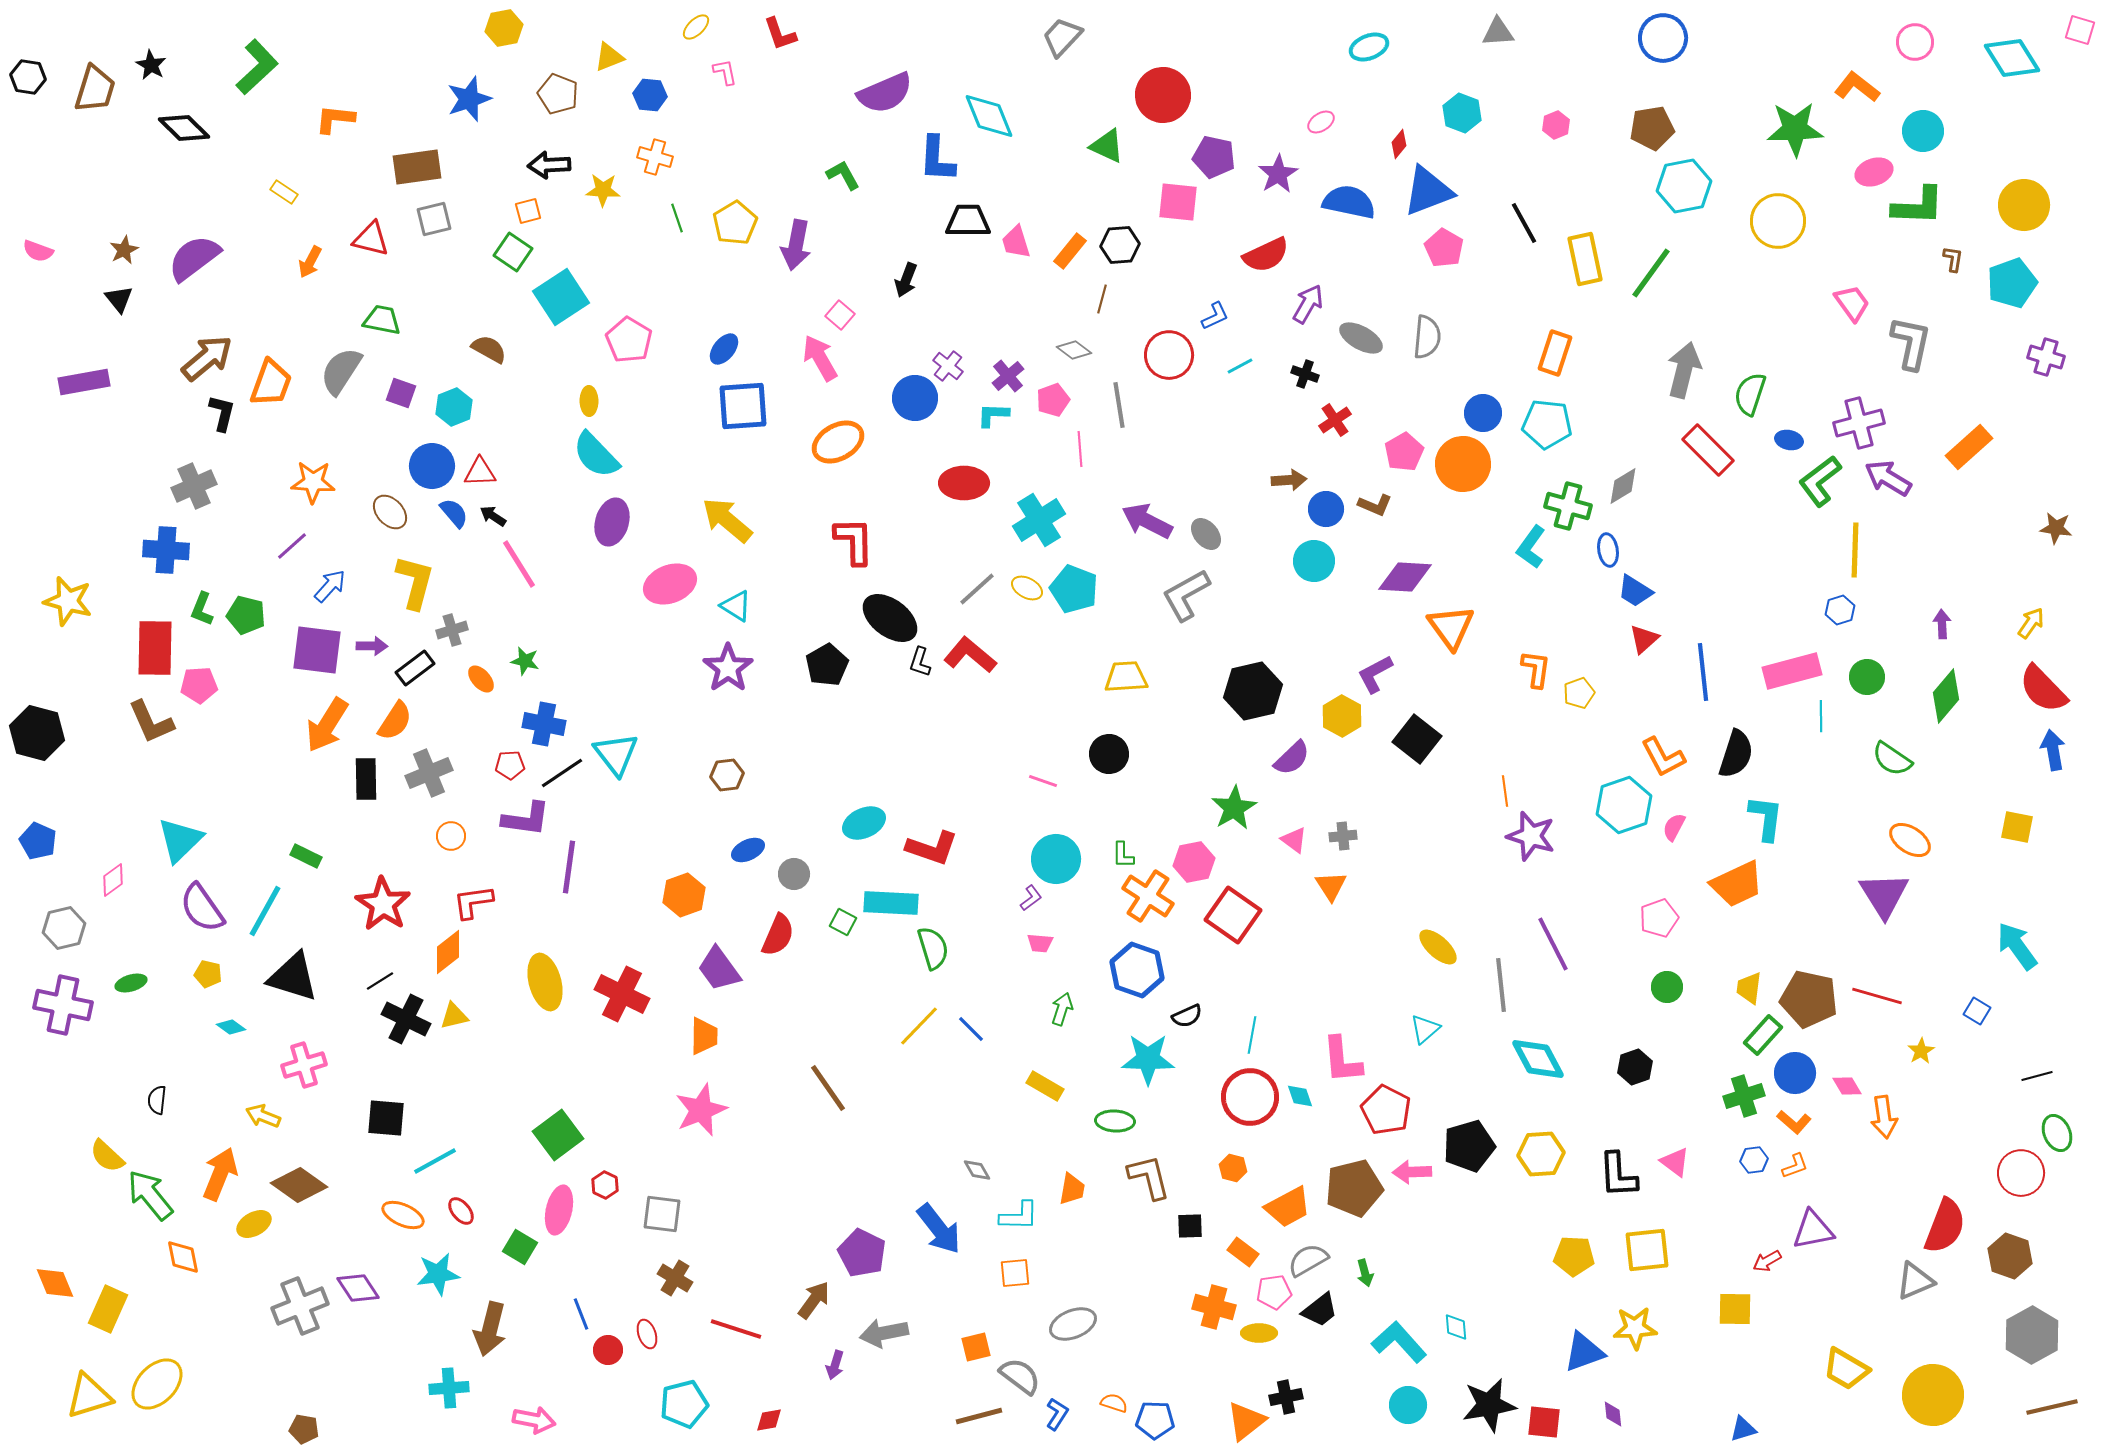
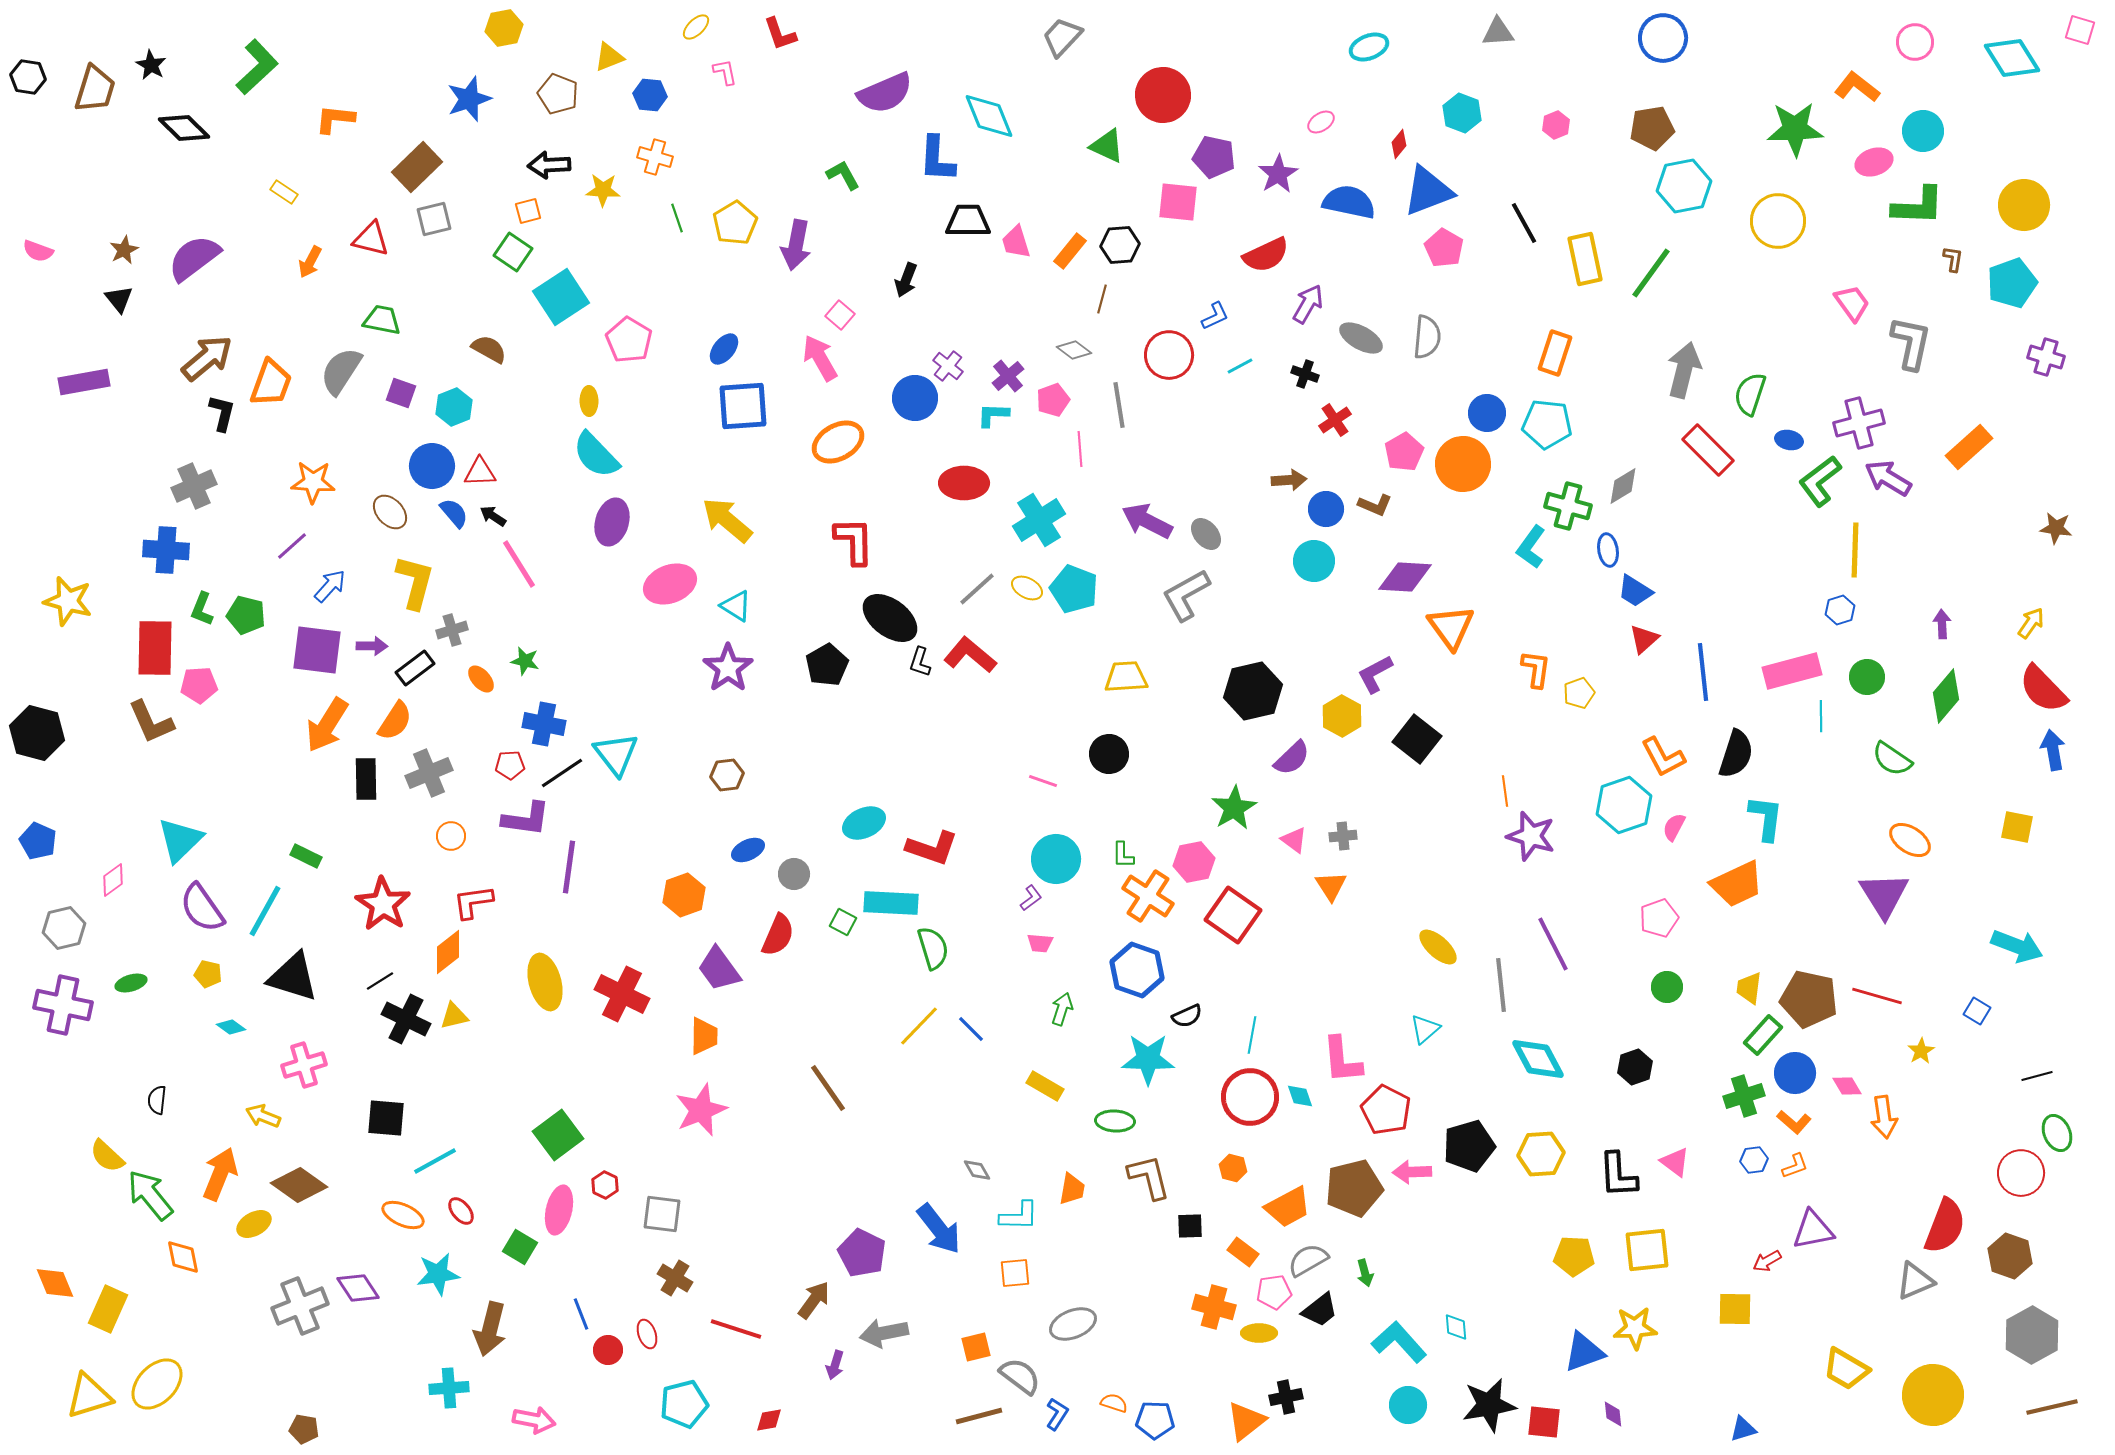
brown rectangle at (417, 167): rotated 36 degrees counterclockwise
pink ellipse at (1874, 172): moved 10 px up
blue circle at (1483, 413): moved 4 px right
cyan arrow at (2017, 946): rotated 147 degrees clockwise
